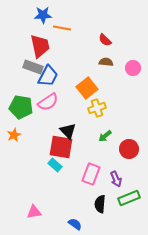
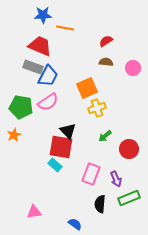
orange line: moved 3 px right
red semicircle: moved 1 px right, 1 px down; rotated 104 degrees clockwise
red trapezoid: rotated 55 degrees counterclockwise
orange square: rotated 15 degrees clockwise
